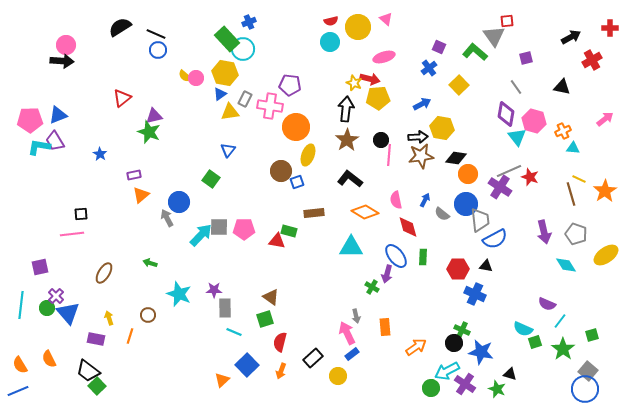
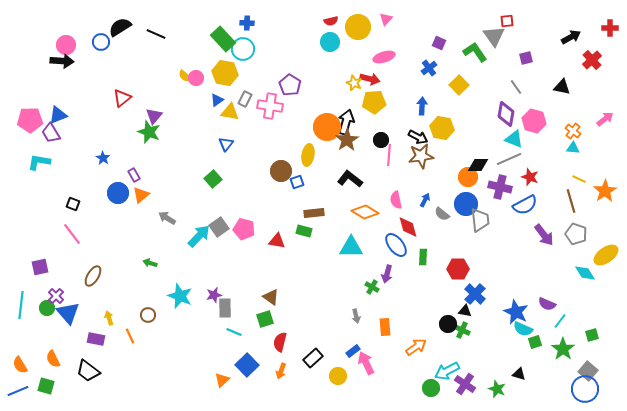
pink triangle at (386, 19): rotated 32 degrees clockwise
blue cross at (249, 22): moved 2 px left, 1 px down; rotated 24 degrees clockwise
green rectangle at (227, 39): moved 4 px left
purple square at (439, 47): moved 4 px up
blue circle at (158, 50): moved 57 px left, 8 px up
green L-shape at (475, 52): rotated 15 degrees clockwise
red cross at (592, 60): rotated 12 degrees counterclockwise
purple pentagon at (290, 85): rotated 25 degrees clockwise
blue triangle at (220, 94): moved 3 px left, 6 px down
yellow pentagon at (378, 98): moved 4 px left, 4 px down
blue arrow at (422, 104): moved 2 px down; rotated 60 degrees counterclockwise
black arrow at (346, 109): moved 13 px down; rotated 10 degrees clockwise
yellow triangle at (230, 112): rotated 18 degrees clockwise
purple triangle at (154, 116): rotated 36 degrees counterclockwise
orange circle at (296, 127): moved 31 px right
orange cross at (563, 131): moved 10 px right; rotated 28 degrees counterclockwise
black arrow at (418, 137): rotated 30 degrees clockwise
cyan triangle at (517, 137): moved 3 px left, 2 px down; rotated 30 degrees counterclockwise
purple trapezoid at (55, 141): moved 4 px left, 8 px up
cyan L-shape at (39, 147): moved 15 px down
blue triangle at (228, 150): moved 2 px left, 6 px up
blue star at (100, 154): moved 3 px right, 4 px down
yellow ellipse at (308, 155): rotated 10 degrees counterclockwise
black diamond at (456, 158): moved 22 px right, 7 px down; rotated 10 degrees counterclockwise
gray line at (509, 171): moved 12 px up
orange circle at (468, 174): moved 3 px down
purple rectangle at (134, 175): rotated 72 degrees clockwise
green square at (211, 179): moved 2 px right; rotated 12 degrees clockwise
purple cross at (500, 187): rotated 20 degrees counterclockwise
brown line at (571, 194): moved 7 px down
blue circle at (179, 202): moved 61 px left, 9 px up
black square at (81, 214): moved 8 px left, 10 px up; rotated 24 degrees clockwise
gray arrow at (167, 218): rotated 30 degrees counterclockwise
gray square at (219, 227): rotated 36 degrees counterclockwise
pink pentagon at (244, 229): rotated 15 degrees clockwise
green rectangle at (289, 231): moved 15 px right
purple arrow at (544, 232): moved 3 px down; rotated 25 degrees counterclockwise
pink line at (72, 234): rotated 60 degrees clockwise
cyan arrow at (201, 235): moved 2 px left, 1 px down
blue semicircle at (495, 239): moved 30 px right, 34 px up
blue ellipse at (396, 256): moved 11 px up
cyan diamond at (566, 265): moved 19 px right, 8 px down
black triangle at (486, 266): moved 21 px left, 45 px down
brown ellipse at (104, 273): moved 11 px left, 3 px down
purple star at (214, 290): moved 5 px down; rotated 14 degrees counterclockwise
cyan star at (179, 294): moved 1 px right, 2 px down
blue cross at (475, 294): rotated 20 degrees clockwise
pink arrow at (347, 333): moved 19 px right, 30 px down
orange line at (130, 336): rotated 42 degrees counterclockwise
black circle at (454, 343): moved 6 px left, 19 px up
blue star at (481, 352): moved 35 px right, 40 px up; rotated 15 degrees clockwise
blue rectangle at (352, 354): moved 1 px right, 3 px up
orange semicircle at (49, 359): moved 4 px right
black triangle at (510, 374): moved 9 px right
green square at (97, 386): moved 51 px left; rotated 30 degrees counterclockwise
